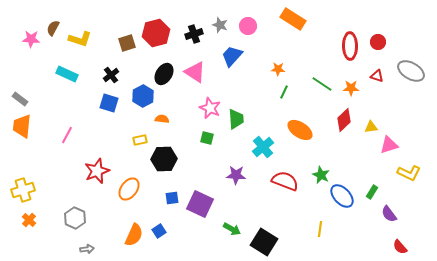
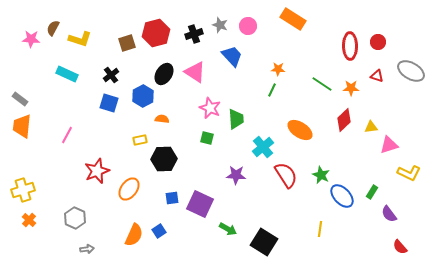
blue trapezoid at (232, 56): rotated 95 degrees clockwise
green line at (284, 92): moved 12 px left, 2 px up
red semicircle at (285, 181): moved 1 px right, 6 px up; rotated 36 degrees clockwise
green arrow at (232, 229): moved 4 px left
